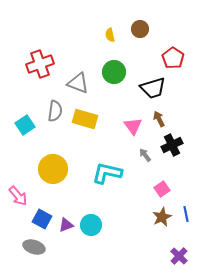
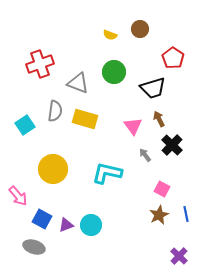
yellow semicircle: rotated 56 degrees counterclockwise
black cross: rotated 20 degrees counterclockwise
pink square: rotated 28 degrees counterclockwise
brown star: moved 3 px left, 2 px up
